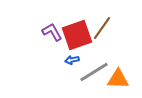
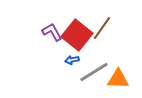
red square: rotated 32 degrees counterclockwise
